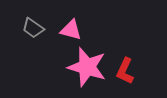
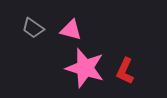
pink star: moved 2 px left, 1 px down
